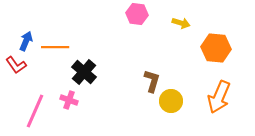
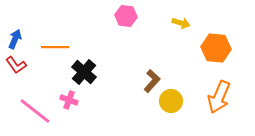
pink hexagon: moved 11 px left, 2 px down
blue arrow: moved 11 px left, 2 px up
brown L-shape: rotated 25 degrees clockwise
pink line: rotated 76 degrees counterclockwise
